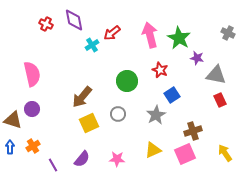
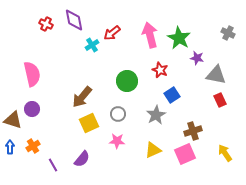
pink star: moved 18 px up
